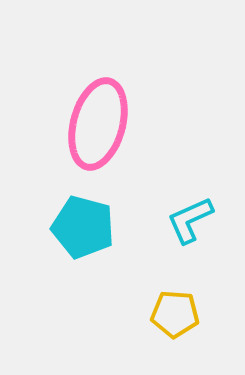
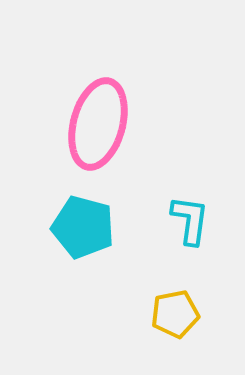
cyan L-shape: rotated 122 degrees clockwise
yellow pentagon: rotated 15 degrees counterclockwise
